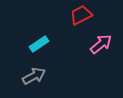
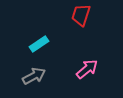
red trapezoid: rotated 45 degrees counterclockwise
pink arrow: moved 14 px left, 25 px down
